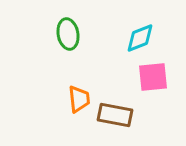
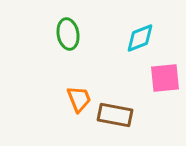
pink square: moved 12 px right, 1 px down
orange trapezoid: rotated 16 degrees counterclockwise
